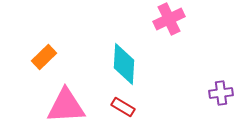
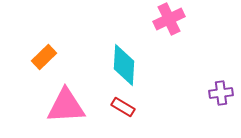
cyan diamond: moved 1 px down
